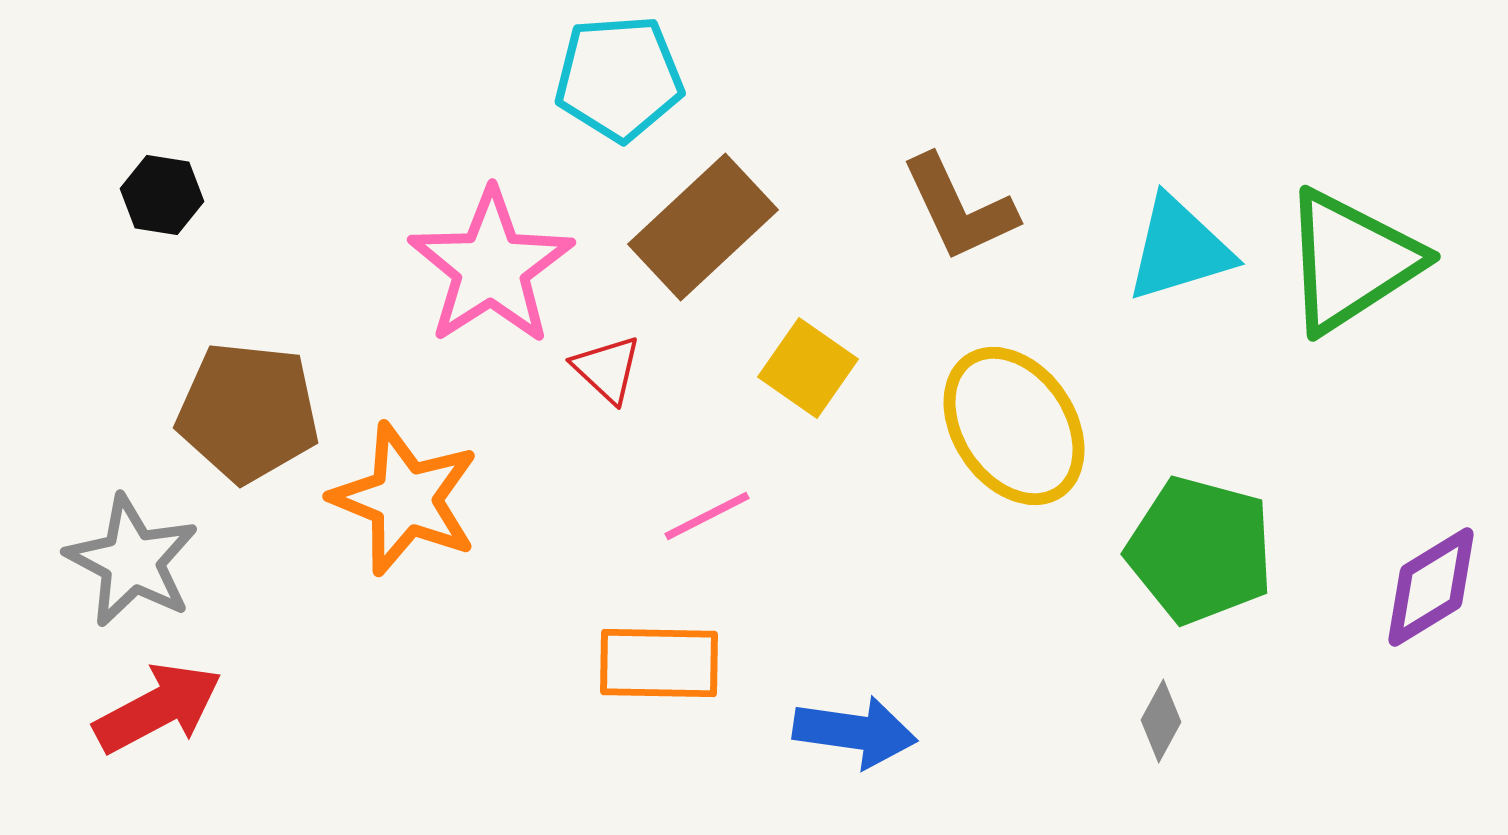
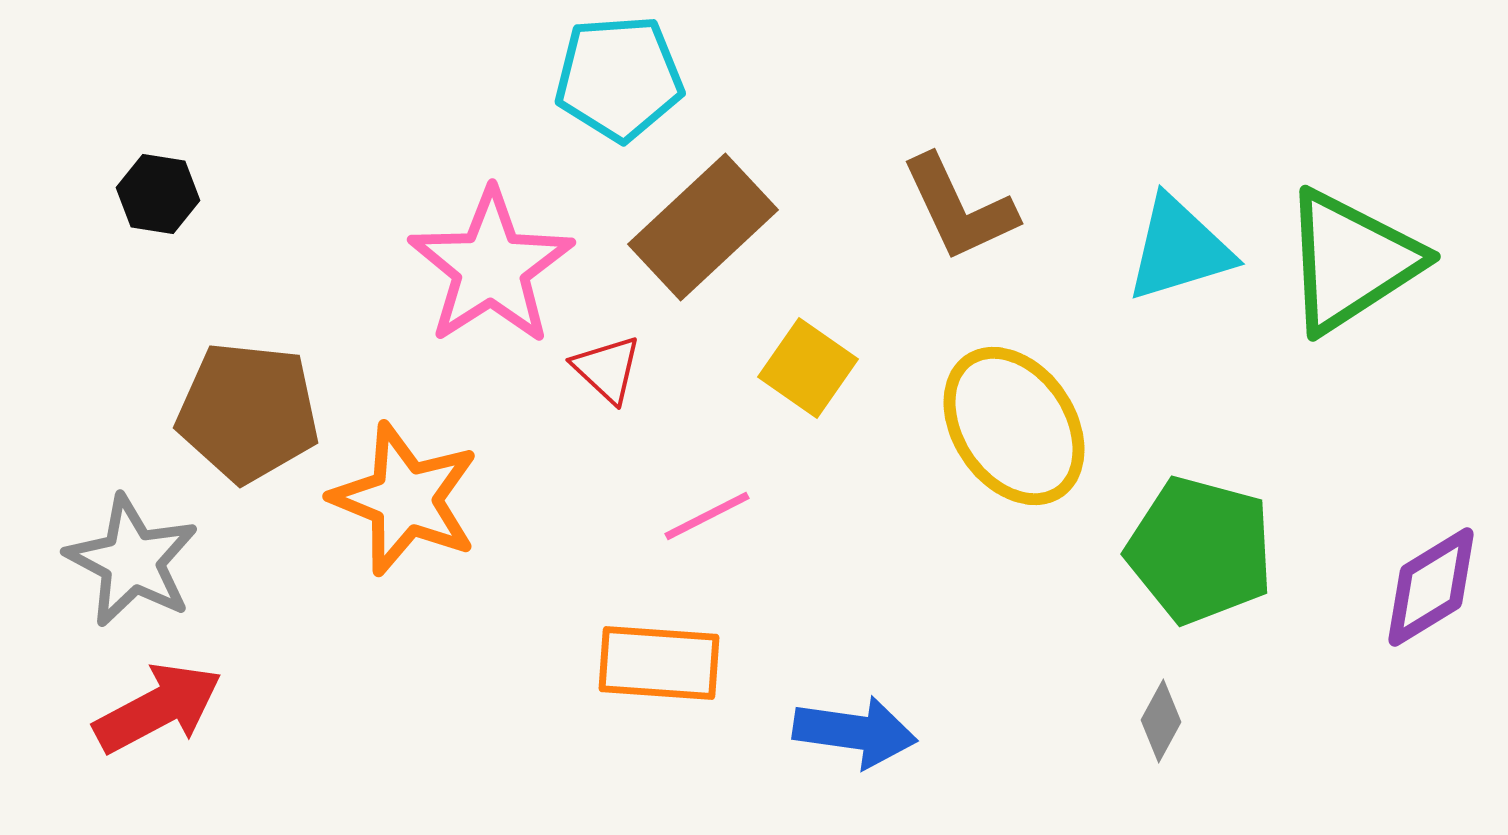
black hexagon: moved 4 px left, 1 px up
orange rectangle: rotated 3 degrees clockwise
